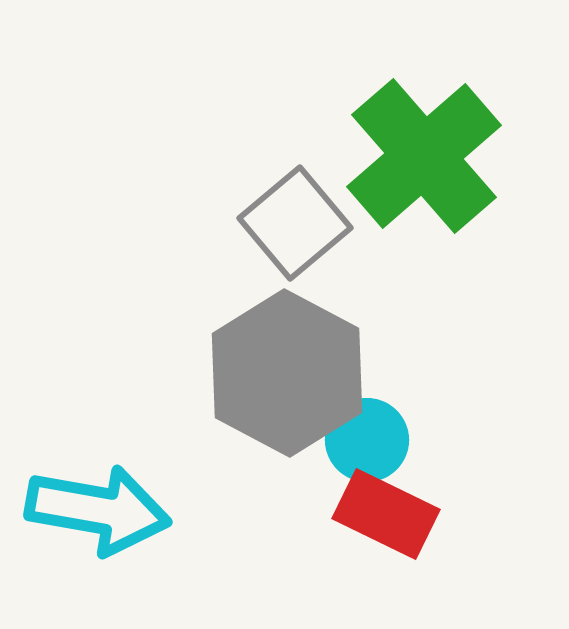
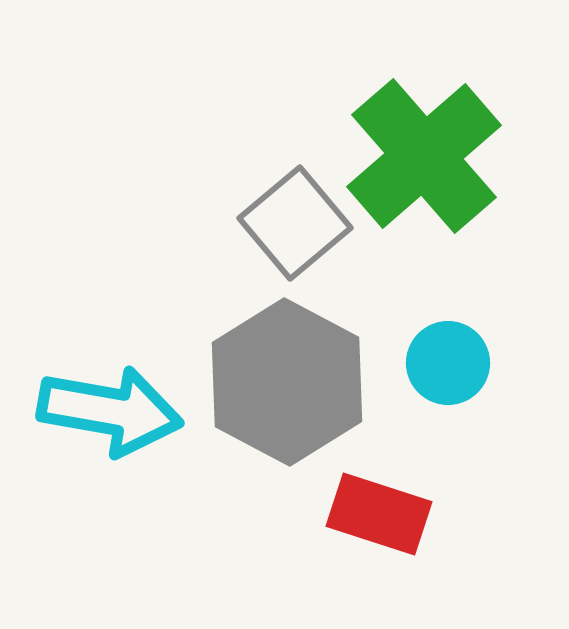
gray hexagon: moved 9 px down
cyan circle: moved 81 px right, 77 px up
cyan arrow: moved 12 px right, 99 px up
red rectangle: moved 7 px left; rotated 8 degrees counterclockwise
